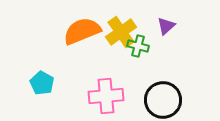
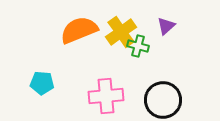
orange semicircle: moved 3 px left, 1 px up
cyan pentagon: rotated 25 degrees counterclockwise
